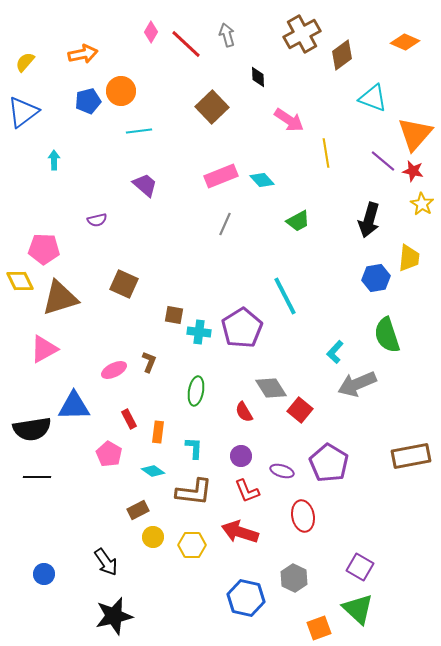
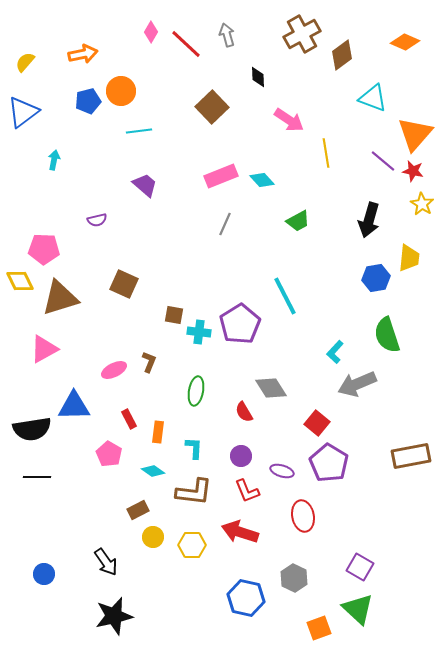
cyan arrow at (54, 160): rotated 12 degrees clockwise
purple pentagon at (242, 328): moved 2 px left, 4 px up
red square at (300, 410): moved 17 px right, 13 px down
